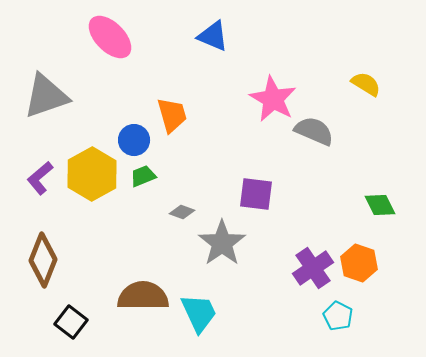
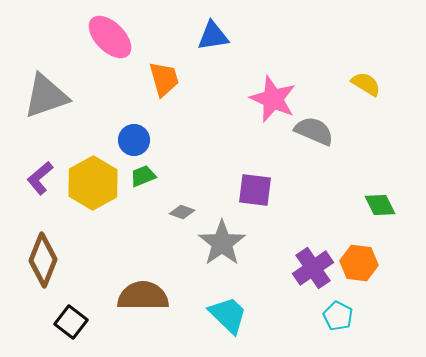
blue triangle: rotated 32 degrees counterclockwise
pink star: rotated 6 degrees counterclockwise
orange trapezoid: moved 8 px left, 36 px up
yellow hexagon: moved 1 px right, 9 px down
purple square: moved 1 px left, 4 px up
orange hexagon: rotated 12 degrees counterclockwise
cyan trapezoid: moved 29 px right, 2 px down; rotated 21 degrees counterclockwise
